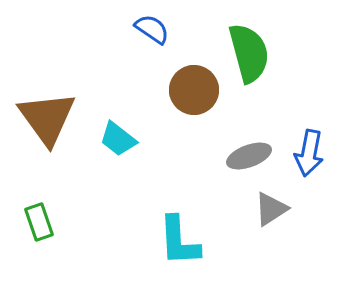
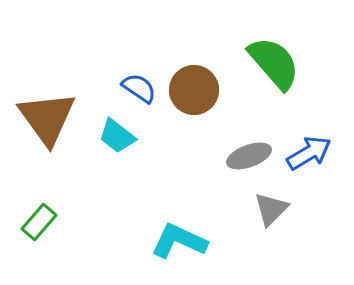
blue semicircle: moved 13 px left, 59 px down
green semicircle: moved 25 px right, 10 px down; rotated 26 degrees counterclockwise
cyan trapezoid: moved 1 px left, 3 px up
blue arrow: rotated 132 degrees counterclockwise
gray triangle: rotated 12 degrees counterclockwise
green rectangle: rotated 60 degrees clockwise
cyan L-shape: rotated 118 degrees clockwise
